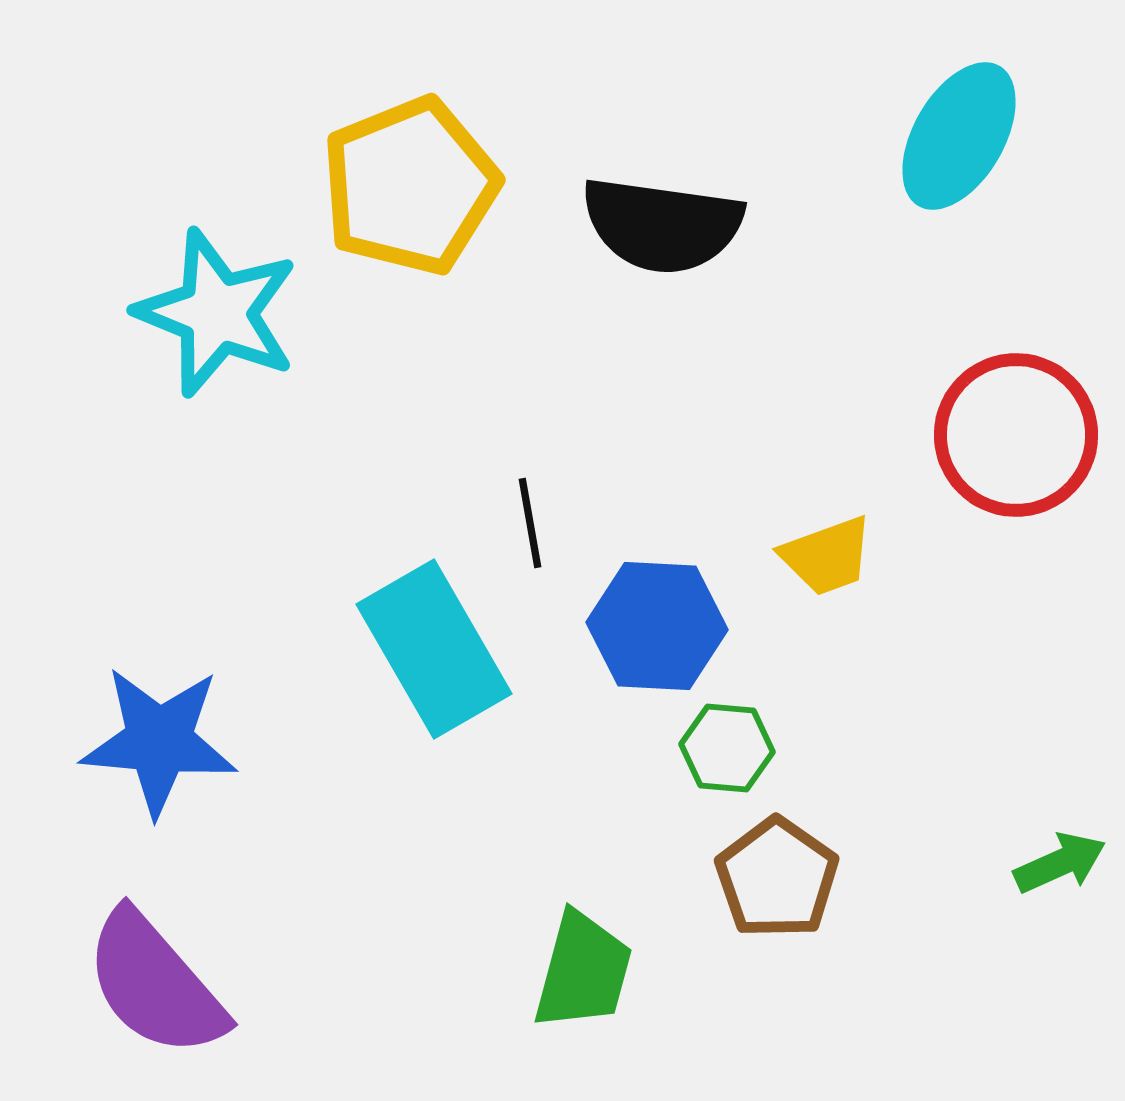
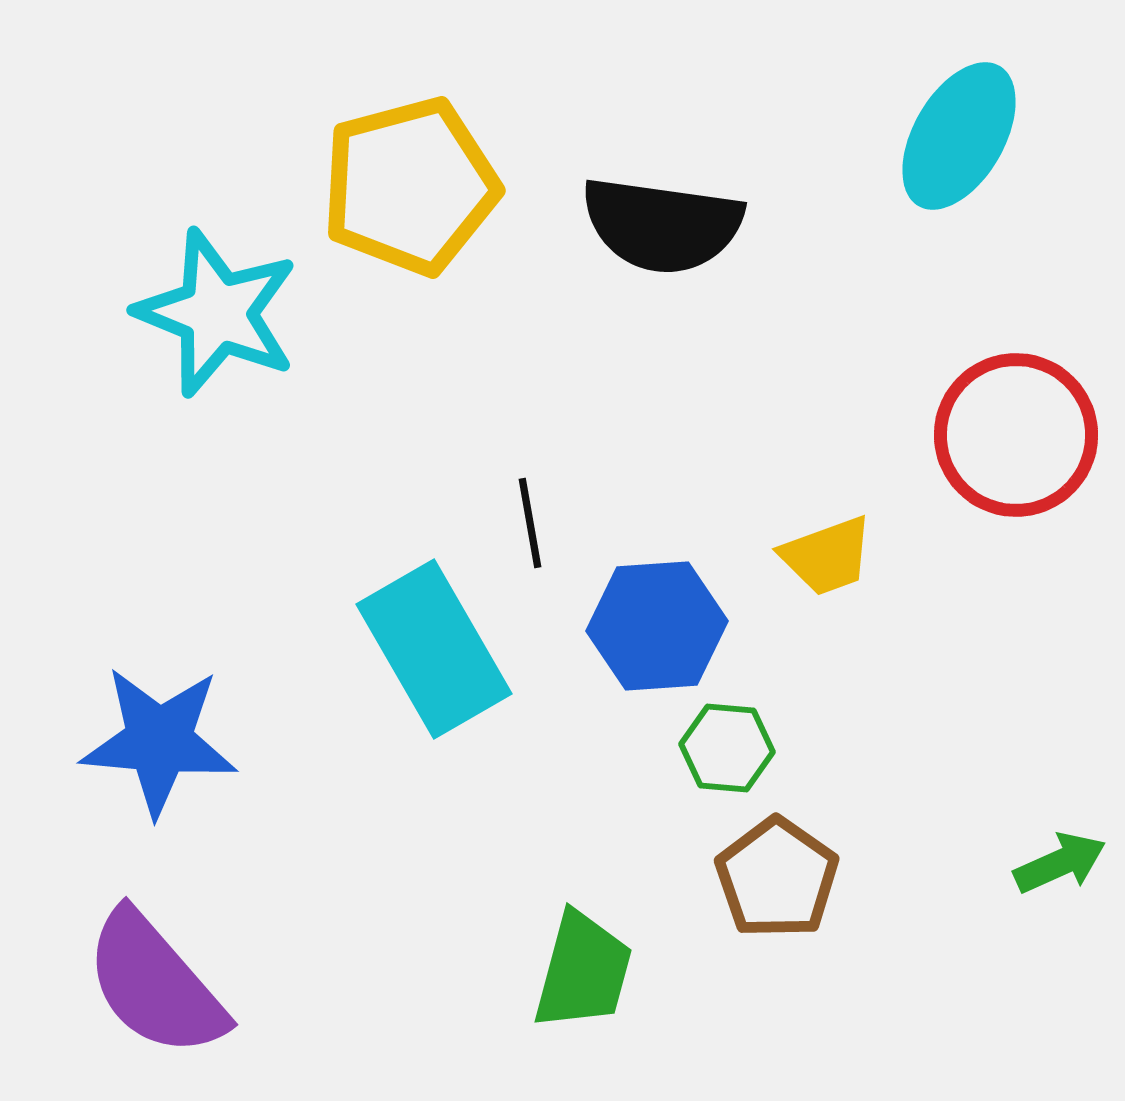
yellow pentagon: rotated 7 degrees clockwise
blue hexagon: rotated 7 degrees counterclockwise
